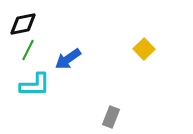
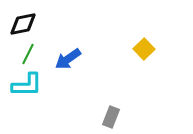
green line: moved 4 px down
cyan L-shape: moved 8 px left
